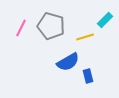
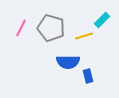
cyan rectangle: moved 3 px left
gray pentagon: moved 2 px down
yellow line: moved 1 px left, 1 px up
blue semicircle: rotated 30 degrees clockwise
